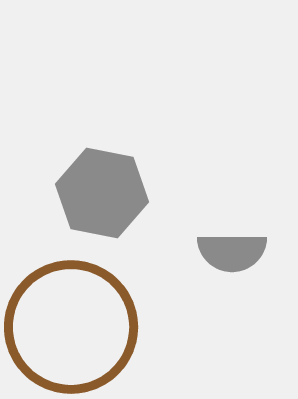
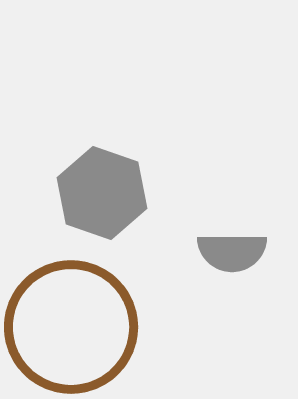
gray hexagon: rotated 8 degrees clockwise
